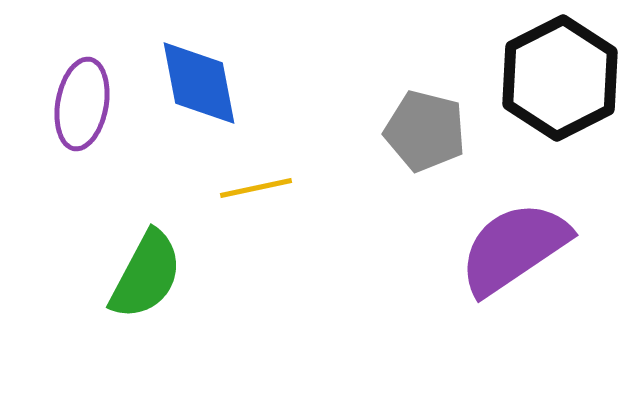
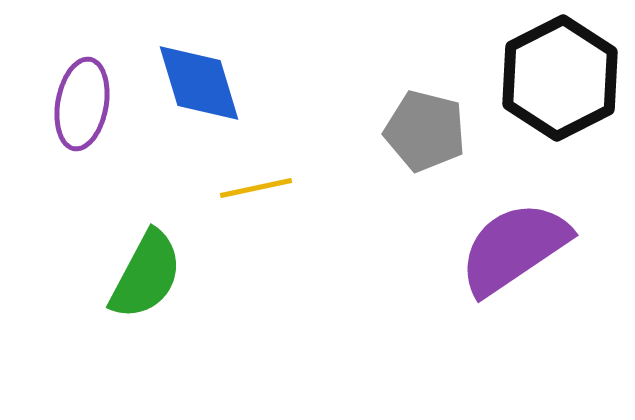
blue diamond: rotated 6 degrees counterclockwise
